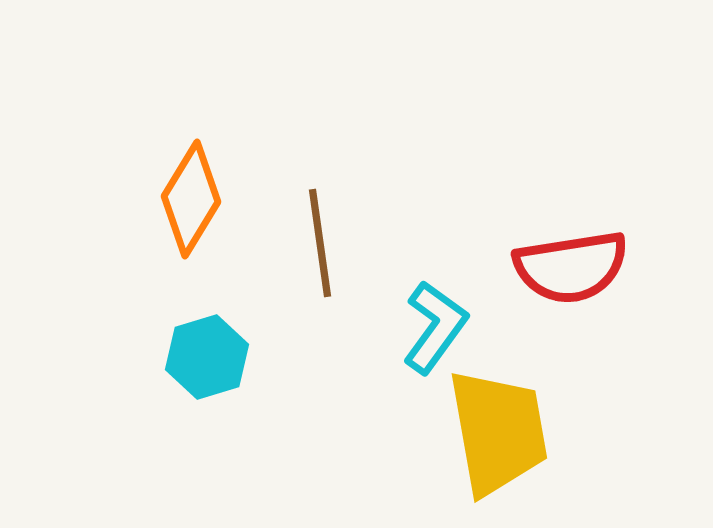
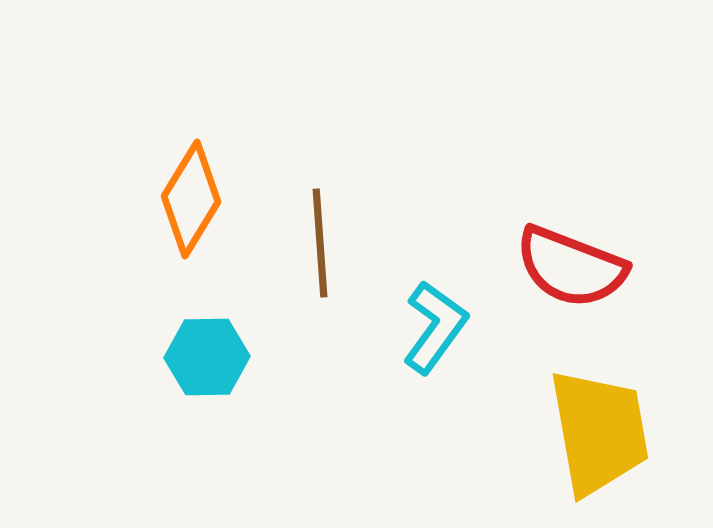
brown line: rotated 4 degrees clockwise
red semicircle: rotated 30 degrees clockwise
cyan hexagon: rotated 16 degrees clockwise
yellow trapezoid: moved 101 px right
